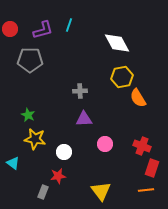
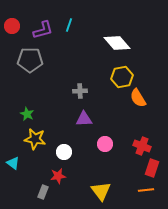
red circle: moved 2 px right, 3 px up
white diamond: rotated 12 degrees counterclockwise
green star: moved 1 px left, 1 px up
